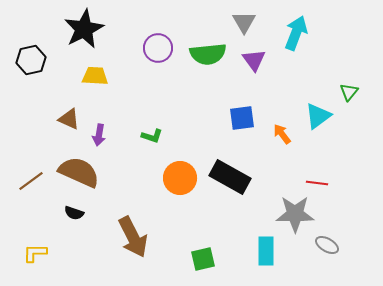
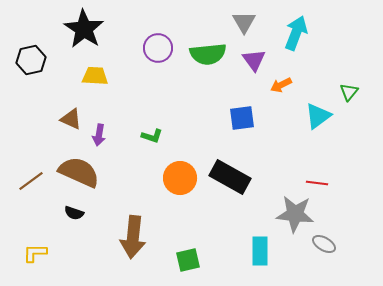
black star: rotated 12 degrees counterclockwise
brown triangle: moved 2 px right
orange arrow: moved 1 px left, 49 px up; rotated 80 degrees counterclockwise
gray star: rotated 6 degrees clockwise
brown arrow: rotated 33 degrees clockwise
gray ellipse: moved 3 px left, 1 px up
cyan rectangle: moved 6 px left
green square: moved 15 px left, 1 px down
